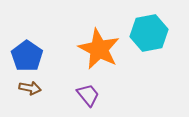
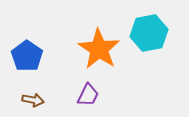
orange star: rotated 6 degrees clockwise
brown arrow: moved 3 px right, 12 px down
purple trapezoid: rotated 65 degrees clockwise
